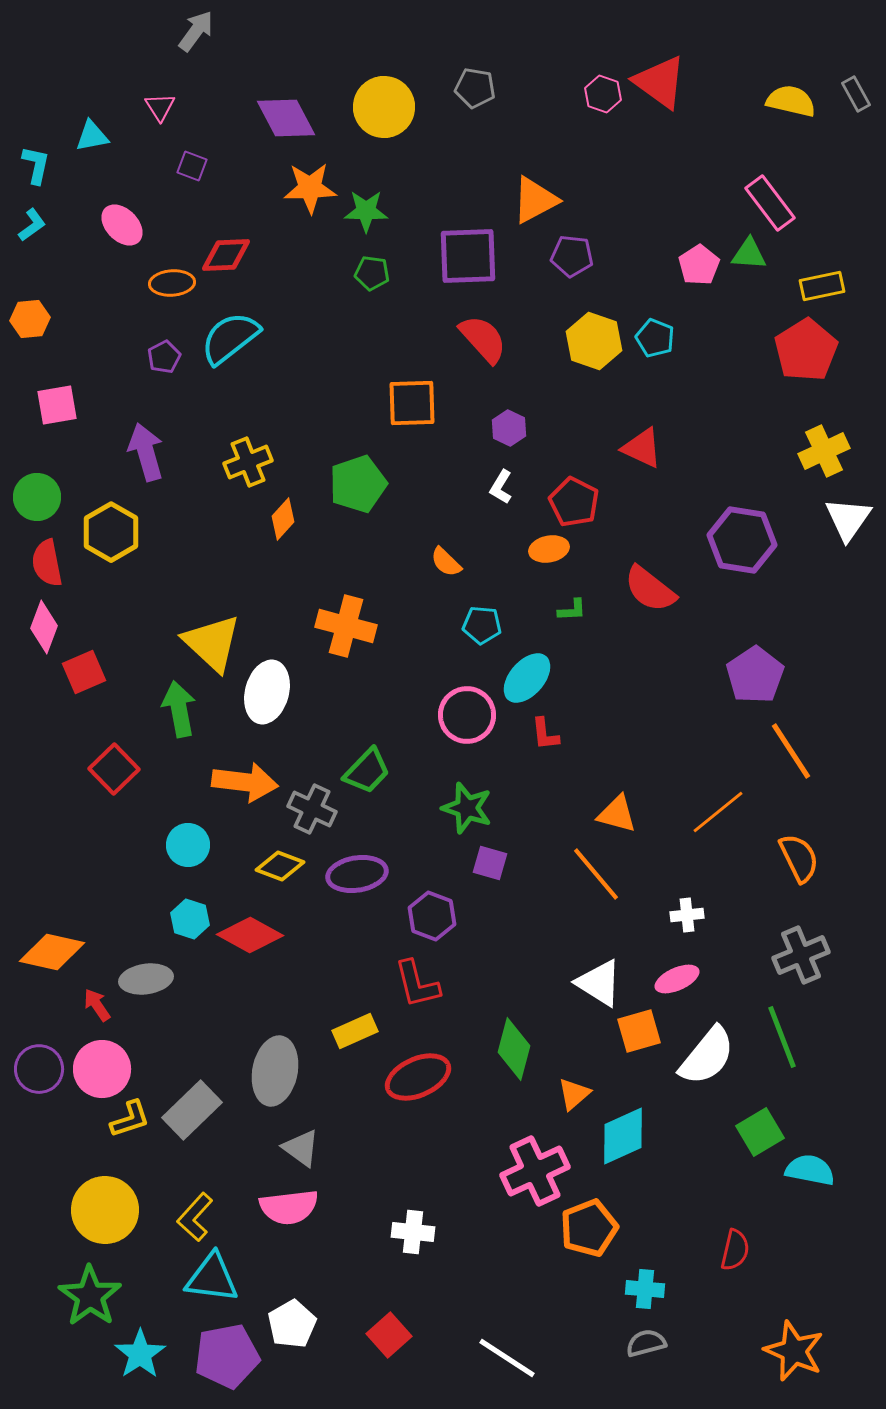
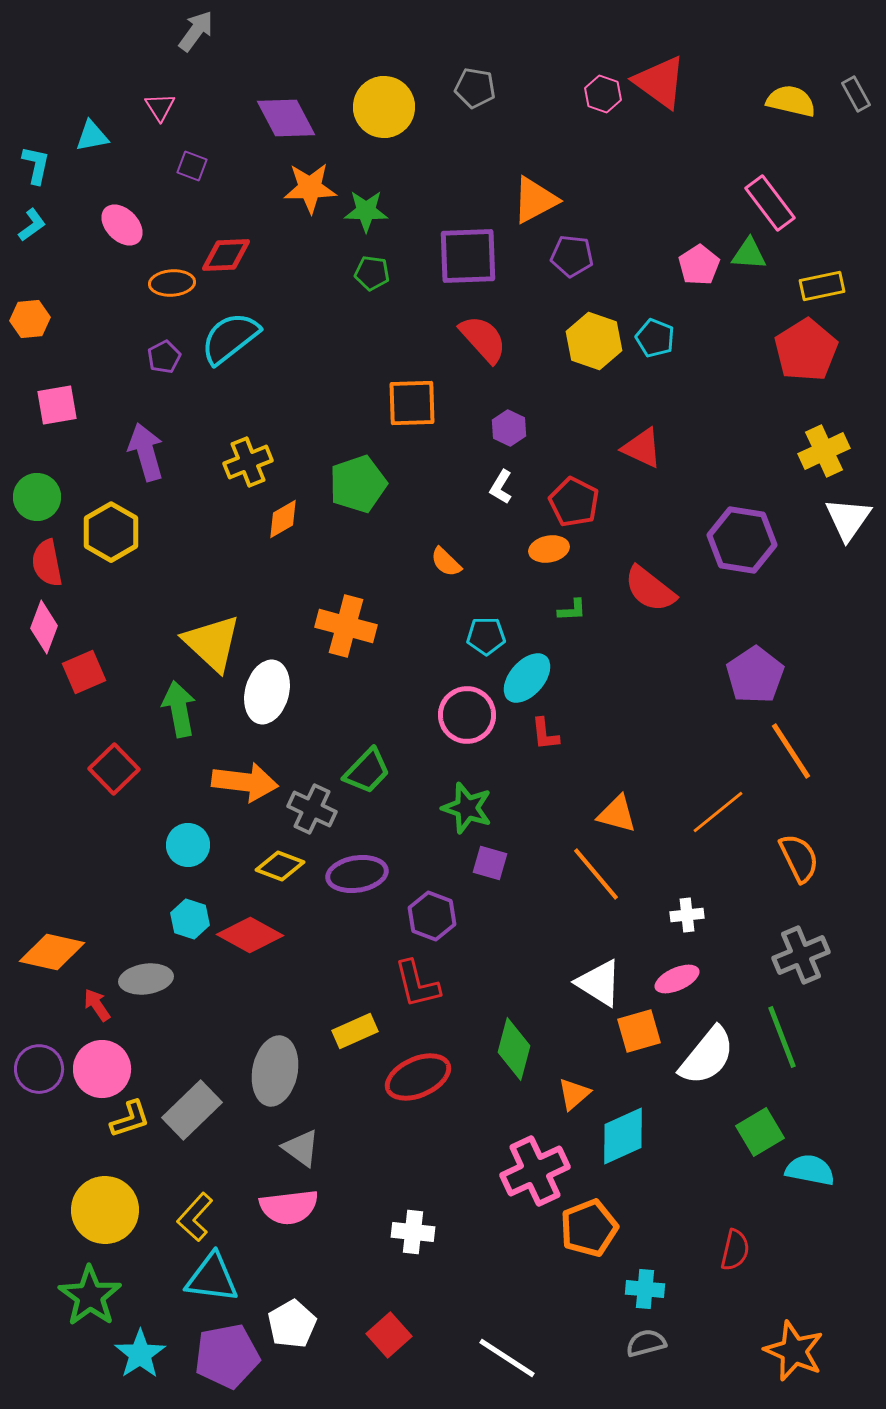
orange diamond at (283, 519): rotated 18 degrees clockwise
cyan pentagon at (482, 625): moved 4 px right, 11 px down; rotated 6 degrees counterclockwise
